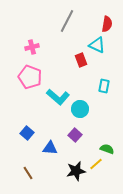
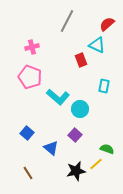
red semicircle: rotated 140 degrees counterclockwise
blue triangle: moved 1 px right; rotated 35 degrees clockwise
